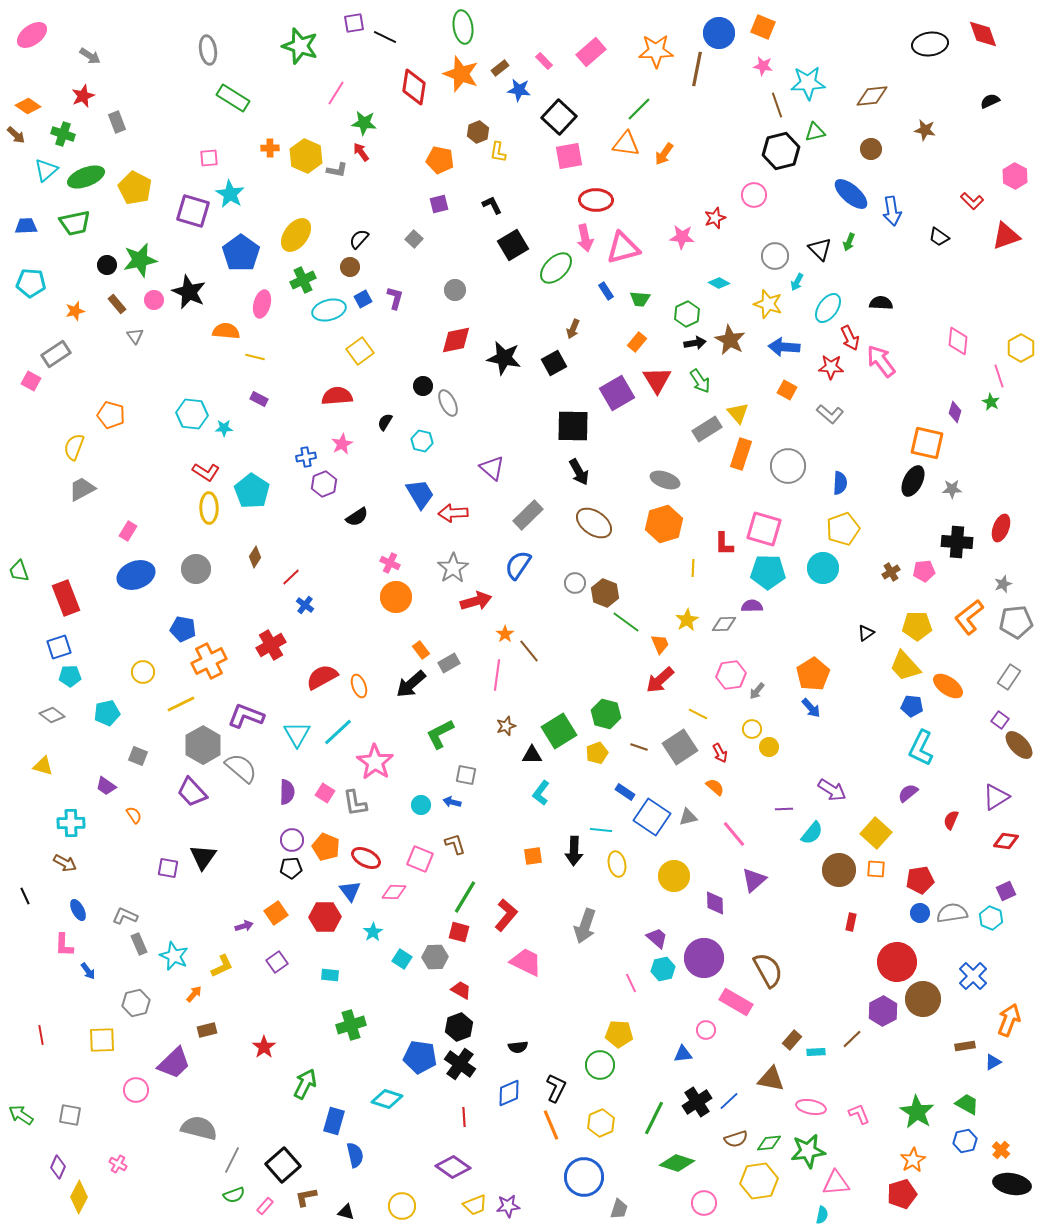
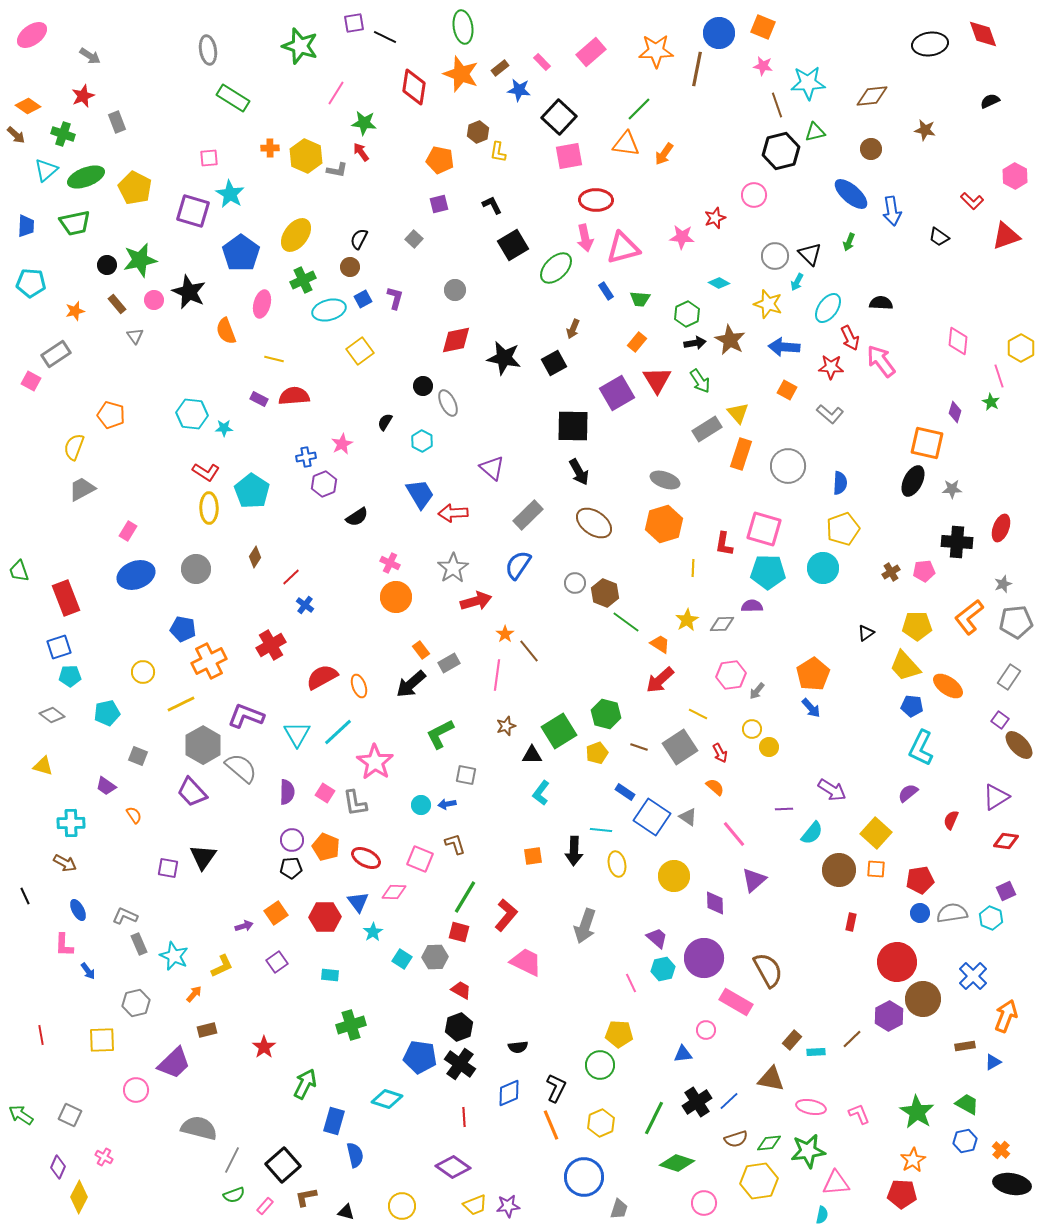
pink rectangle at (544, 61): moved 2 px left, 1 px down
blue trapezoid at (26, 226): rotated 95 degrees clockwise
black semicircle at (359, 239): rotated 15 degrees counterclockwise
black triangle at (820, 249): moved 10 px left, 5 px down
orange semicircle at (226, 331): rotated 116 degrees counterclockwise
yellow line at (255, 357): moved 19 px right, 2 px down
red semicircle at (337, 396): moved 43 px left
cyan hexagon at (422, 441): rotated 15 degrees clockwise
red L-shape at (724, 544): rotated 10 degrees clockwise
gray diamond at (724, 624): moved 2 px left
orange trapezoid at (660, 644): rotated 35 degrees counterclockwise
blue arrow at (452, 802): moved 5 px left, 2 px down; rotated 24 degrees counterclockwise
gray triangle at (688, 817): rotated 48 degrees clockwise
blue triangle at (350, 891): moved 8 px right, 11 px down
purple hexagon at (883, 1011): moved 6 px right, 5 px down
orange arrow at (1009, 1020): moved 3 px left, 4 px up
gray square at (70, 1115): rotated 15 degrees clockwise
pink cross at (118, 1164): moved 14 px left, 7 px up
red pentagon at (902, 1194): rotated 20 degrees clockwise
